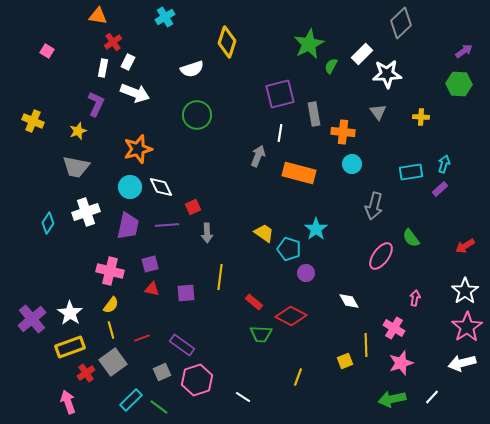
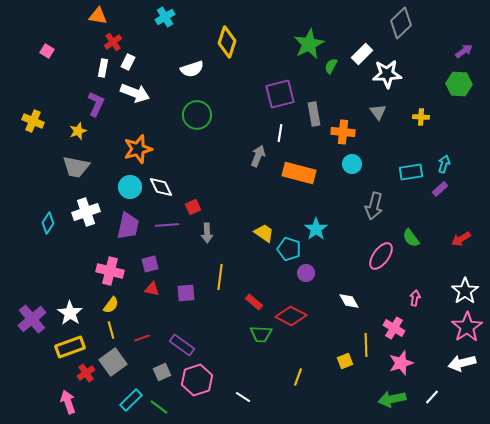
red arrow at (465, 246): moved 4 px left, 7 px up
